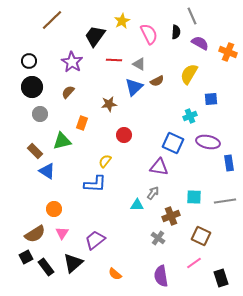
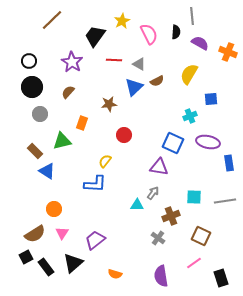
gray line at (192, 16): rotated 18 degrees clockwise
orange semicircle at (115, 274): rotated 24 degrees counterclockwise
